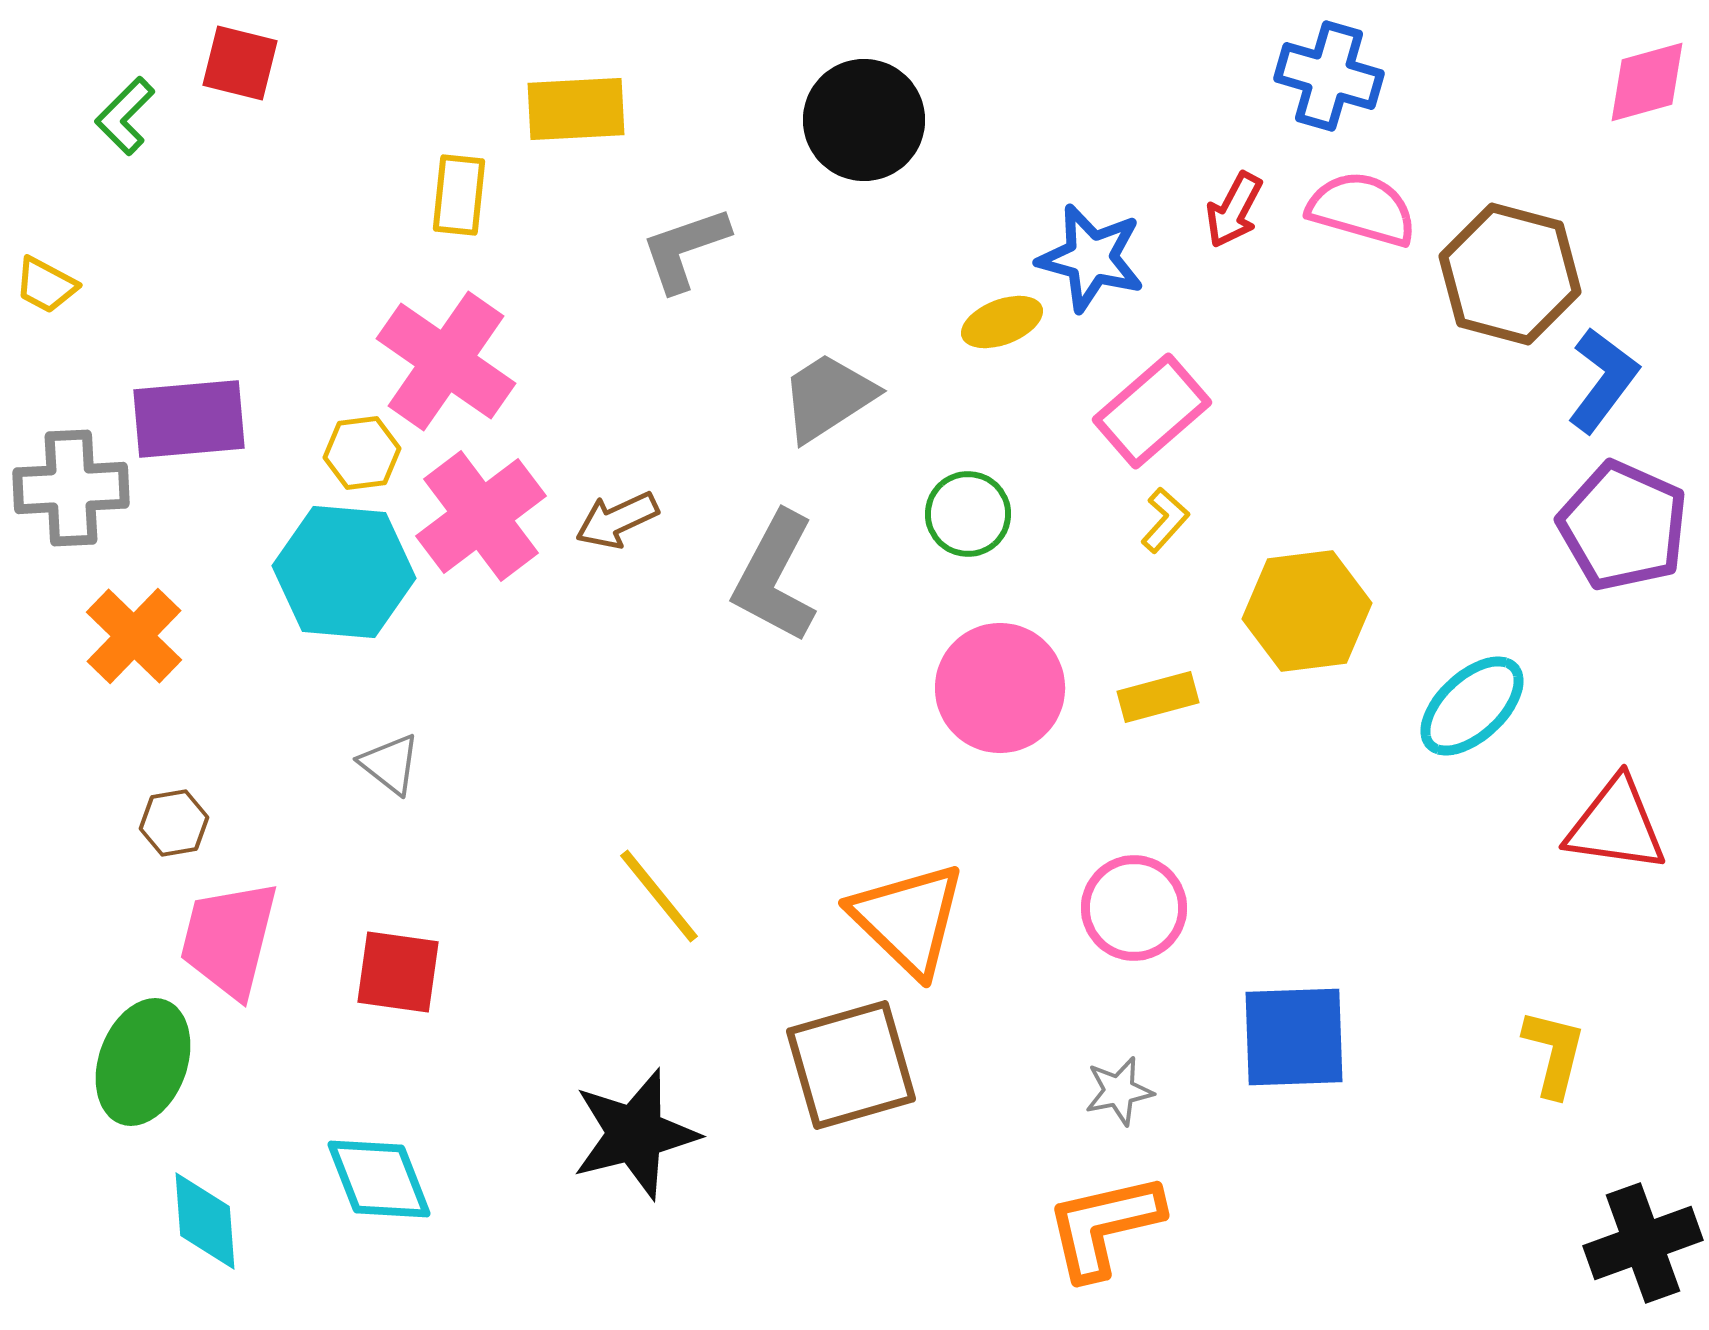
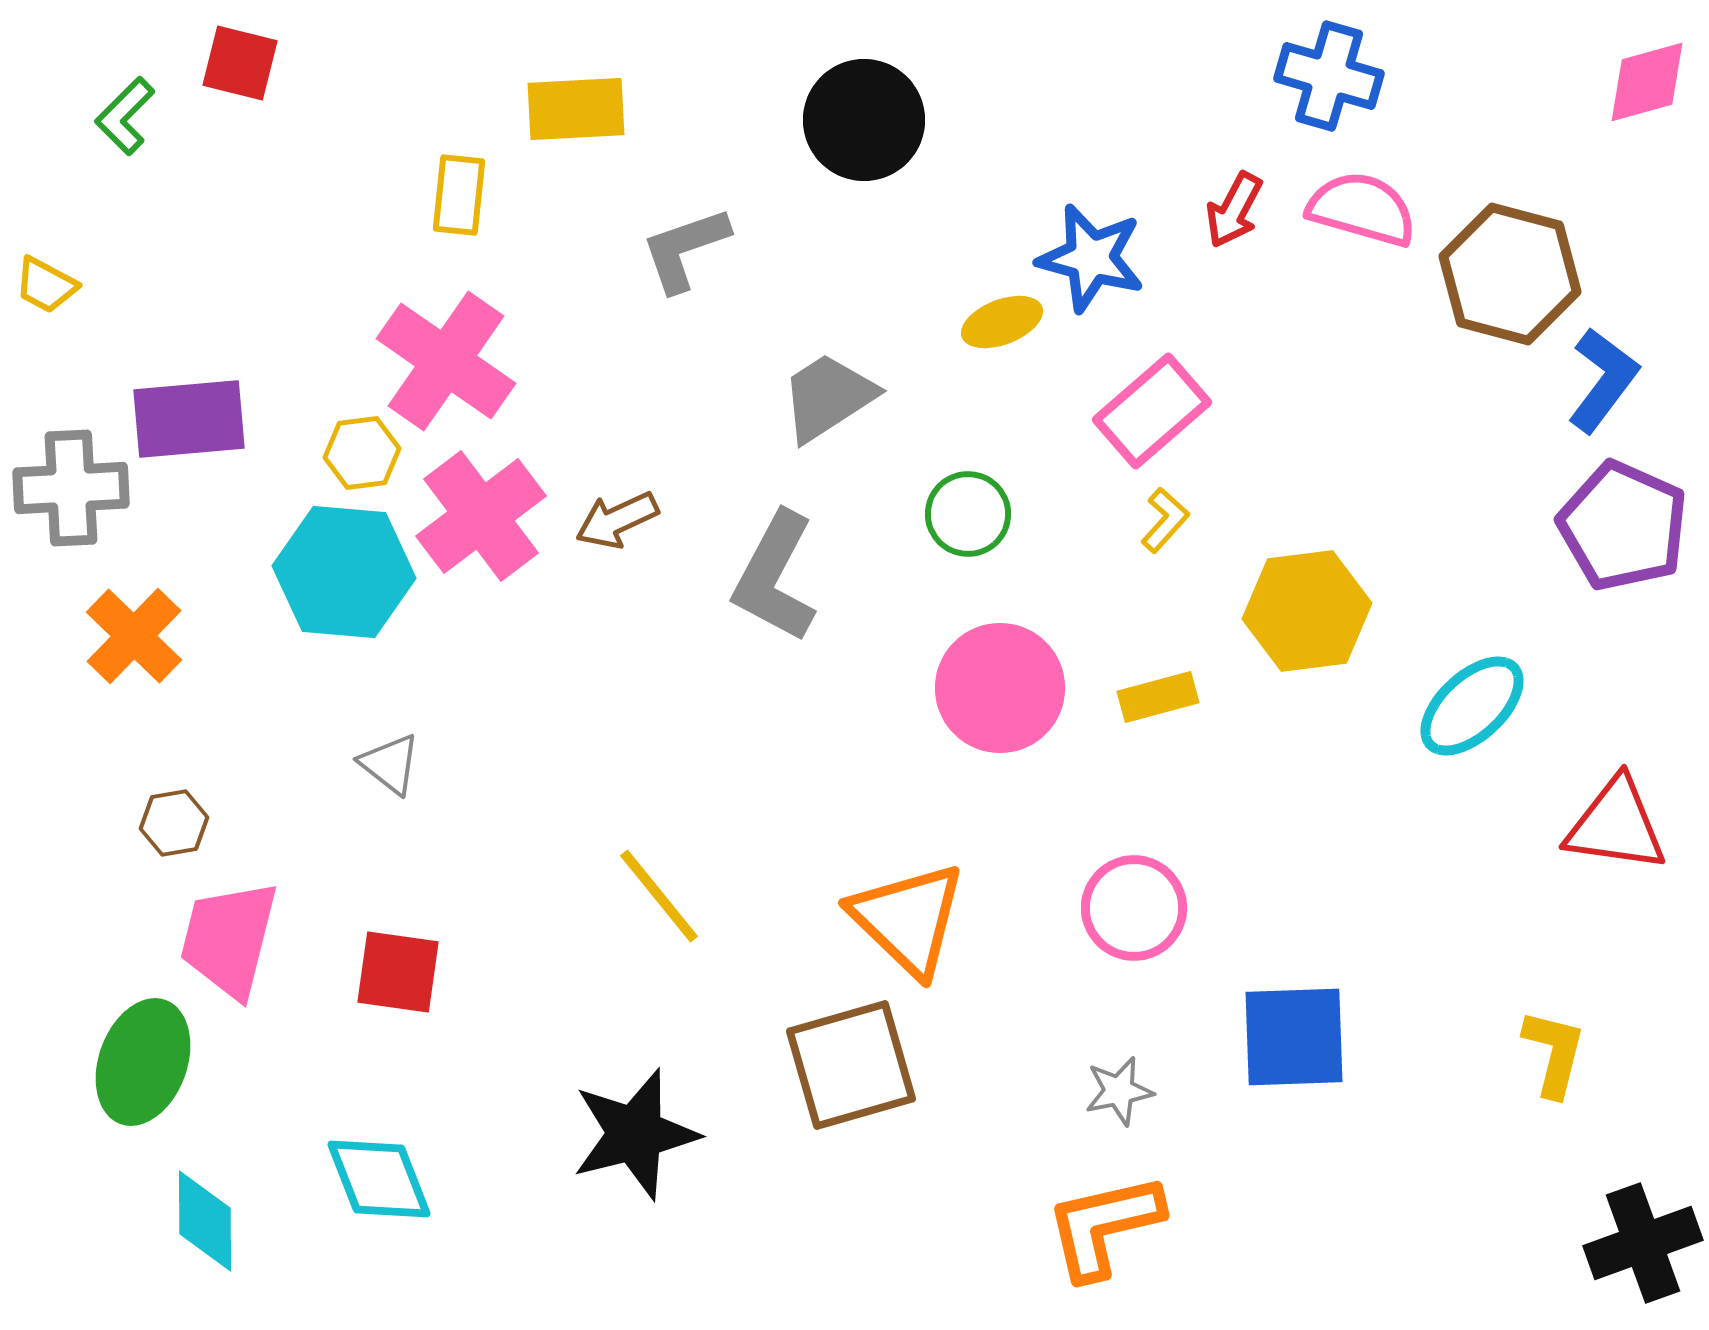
cyan diamond at (205, 1221): rotated 4 degrees clockwise
